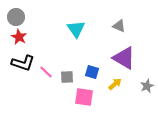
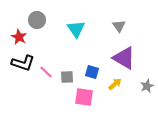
gray circle: moved 21 px right, 3 px down
gray triangle: rotated 32 degrees clockwise
